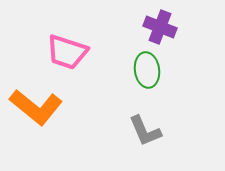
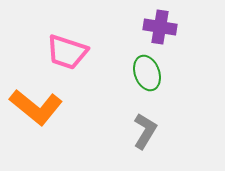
purple cross: rotated 12 degrees counterclockwise
green ellipse: moved 3 px down; rotated 12 degrees counterclockwise
gray L-shape: rotated 126 degrees counterclockwise
